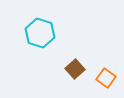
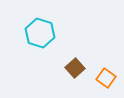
brown square: moved 1 px up
